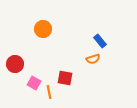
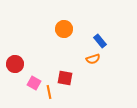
orange circle: moved 21 px right
